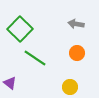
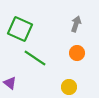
gray arrow: rotated 98 degrees clockwise
green square: rotated 20 degrees counterclockwise
yellow circle: moved 1 px left
